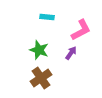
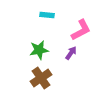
cyan rectangle: moved 2 px up
green star: rotated 30 degrees counterclockwise
